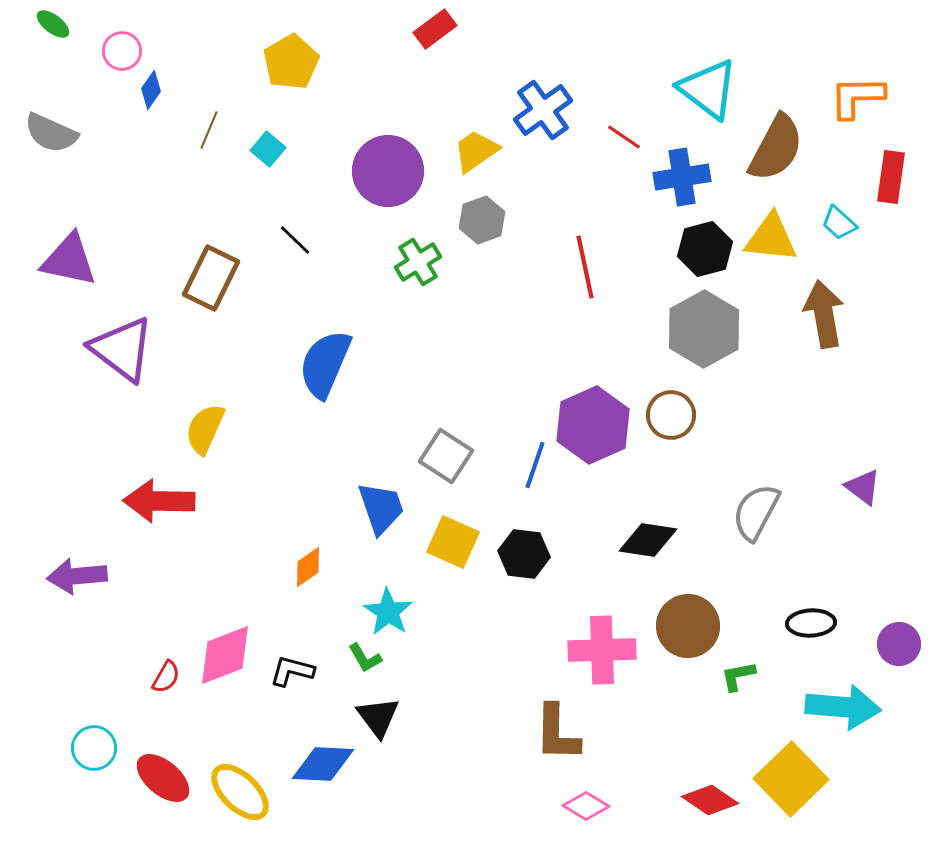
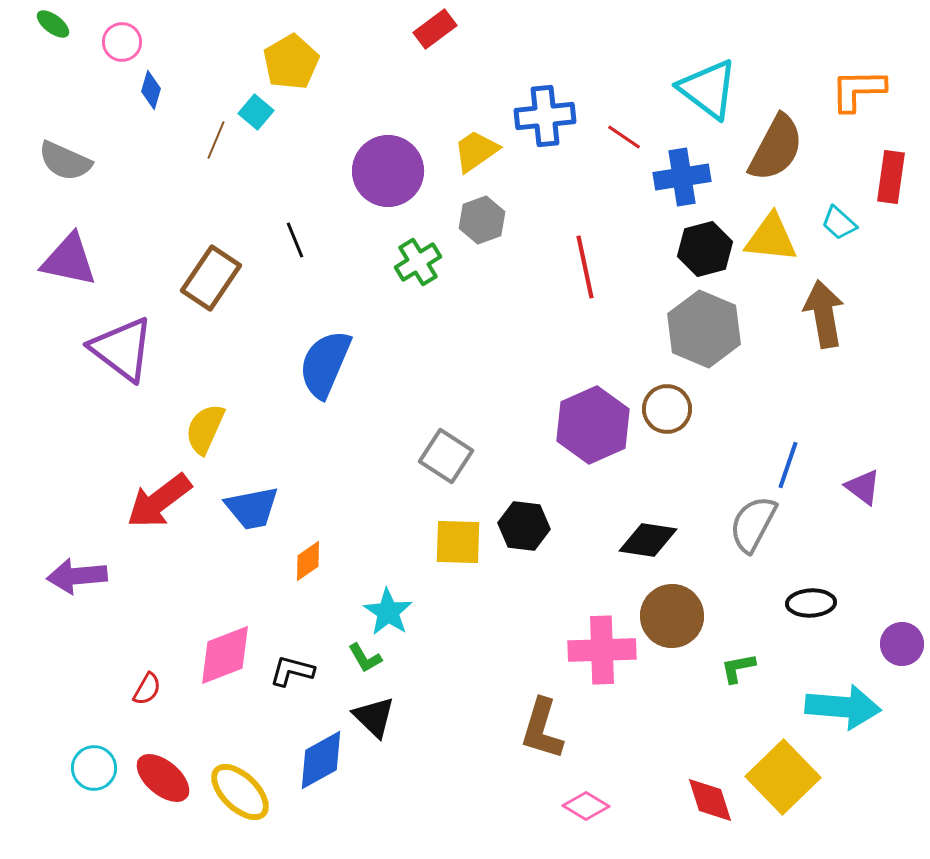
pink circle at (122, 51): moved 9 px up
blue diamond at (151, 90): rotated 18 degrees counterclockwise
orange L-shape at (857, 97): moved 1 px right, 7 px up
blue cross at (543, 110): moved 2 px right, 6 px down; rotated 30 degrees clockwise
brown line at (209, 130): moved 7 px right, 10 px down
gray semicircle at (51, 133): moved 14 px right, 28 px down
cyan square at (268, 149): moved 12 px left, 37 px up
black line at (295, 240): rotated 24 degrees clockwise
brown rectangle at (211, 278): rotated 8 degrees clockwise
gray hexagon at (704, 329): rotated 8 degrees counterclockwise
brown circle at (671, 415): moved 4 px left, 6 px up
blue line at (535, 465): moved 253 px right
red arrow at (159, 501): rotated 38 degrees counterclockwise
blue trapezoid at (381, 508): moved 129 px left; rotated 98 degrees clockwise
gray semicircle at (756, 512): moved 3 px left, 12 px down
yellow square at (453, 542): moved 5 px right; rotated 22 degrees counterclockwise
black hexagon at (524, 554): moved 28 px up
orange diamond at (308, 567): moved 6 px up
black ellipse at (811, 623): moved 20 px up
brown circle at (688, 626): moved 16 px left, 10 px up
purple circle at (899, 644): moved 3 px right
green L-shape at (738, 676): moved 8 px up
red semicircle at (166, 677): moved 19 px left, 12 px down
black triangle at (378, 717): moved 4 px left; rotated 9 degrees counterclockwise
brown L-shape at (557, 733): moved 15 px left, 4 px up; rotated 16 degrees clockwise
cyan circle at (94, 748): moved 20 px down
blue diamond at (323, 764): moved 2 px left, 4 px up; rotated 32 degrees counterclockwise
yellow square at (791, 779): moved 8 px left, 2 px up
red diamond at (710, 800): rotated 38 degrees clockwise
